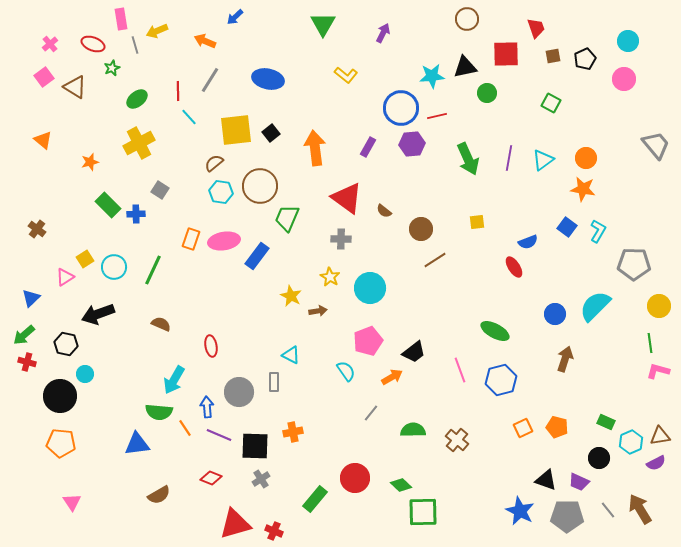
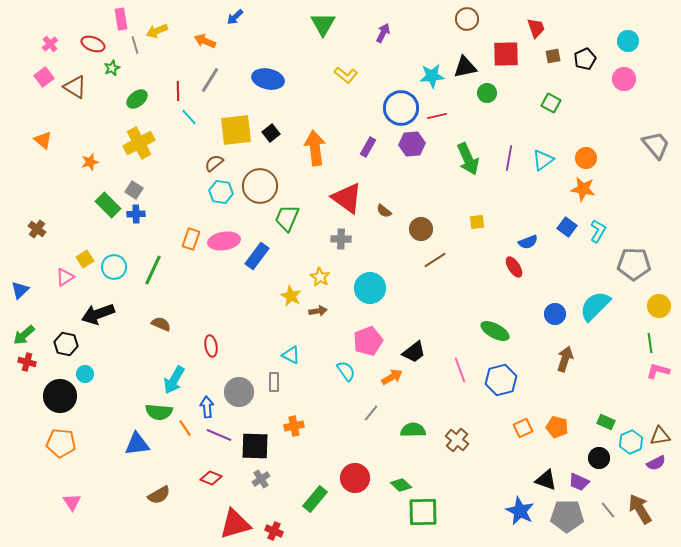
gray square at (160, 190): moved 26 px left
yellow star at (330, 277): moved 10 px left
blue triangle at (31, 298): moved 11 px left, 8 px up
orange cross at (293, 432): moved 1 px right, 6 px up
